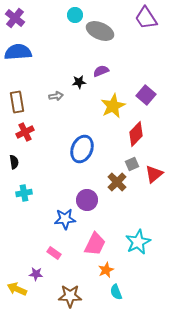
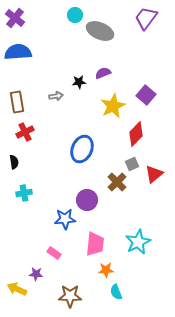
purple trapezoid: rotated 70 degrees clockwise
purple semicircle: moved 2 px right, 2 px down
pink trapezoid: rotated 20 degrees counterclockwise
orange star: rotated 21 degrees clockwise
